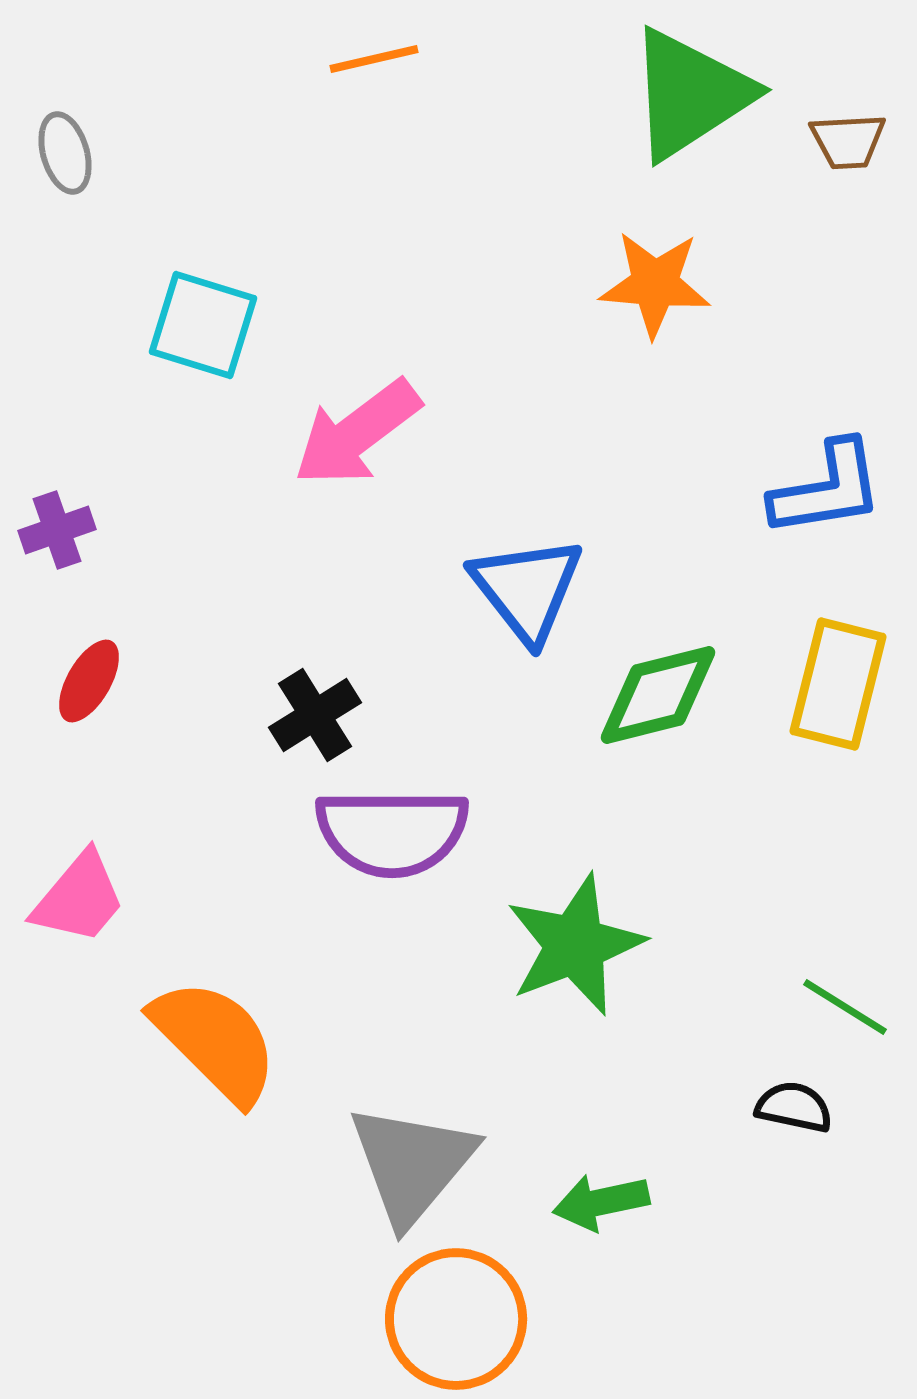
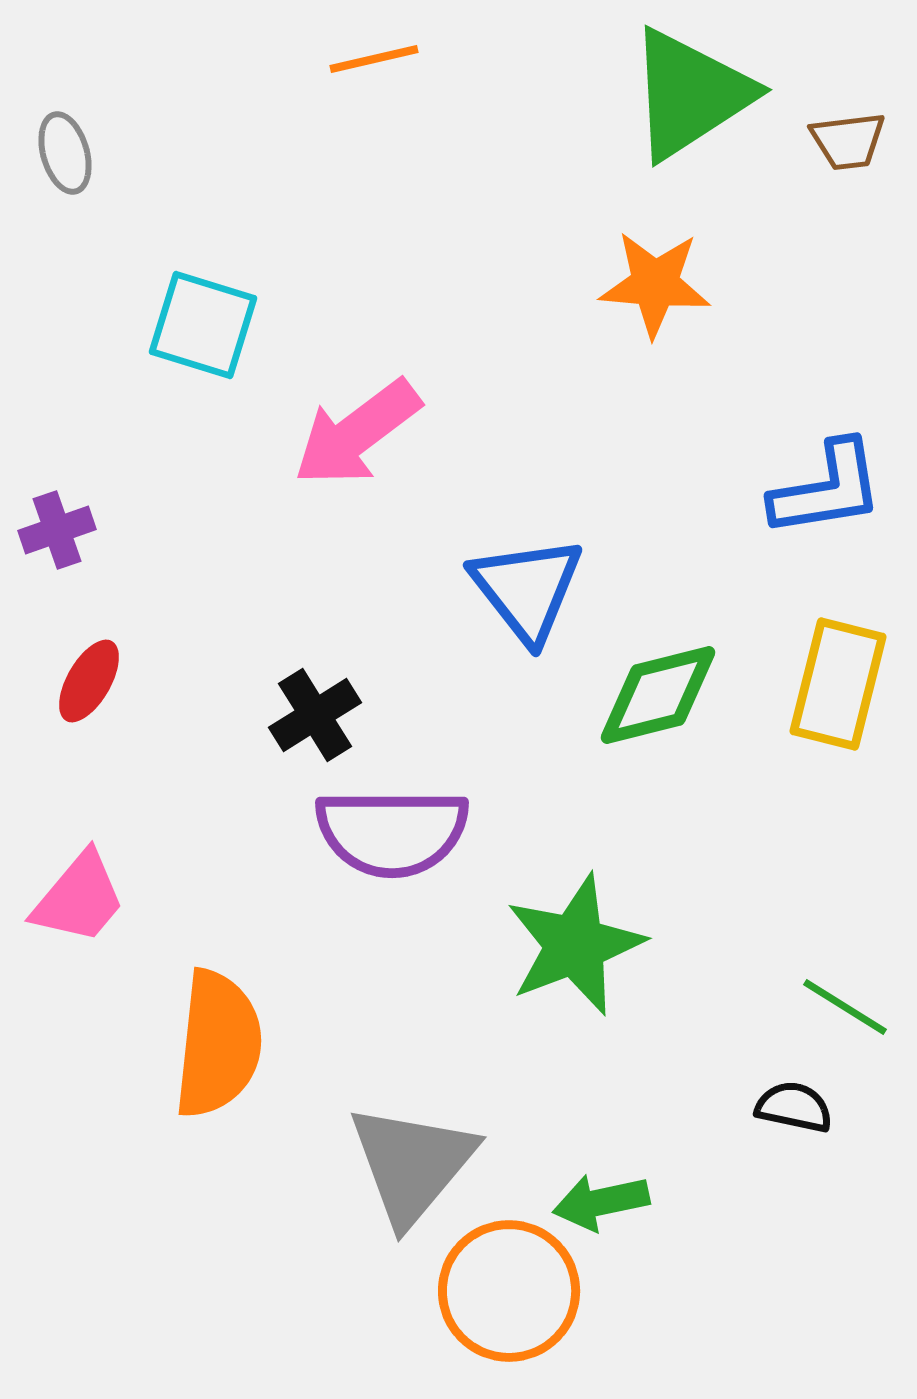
brown trapezoid: rotated 4 degrees counterclockwise
orange semicircle: moved 3 px right, 3 px down; rotated 51 degrees clockwise
orange circle: moved 53 px right, 28 px up
